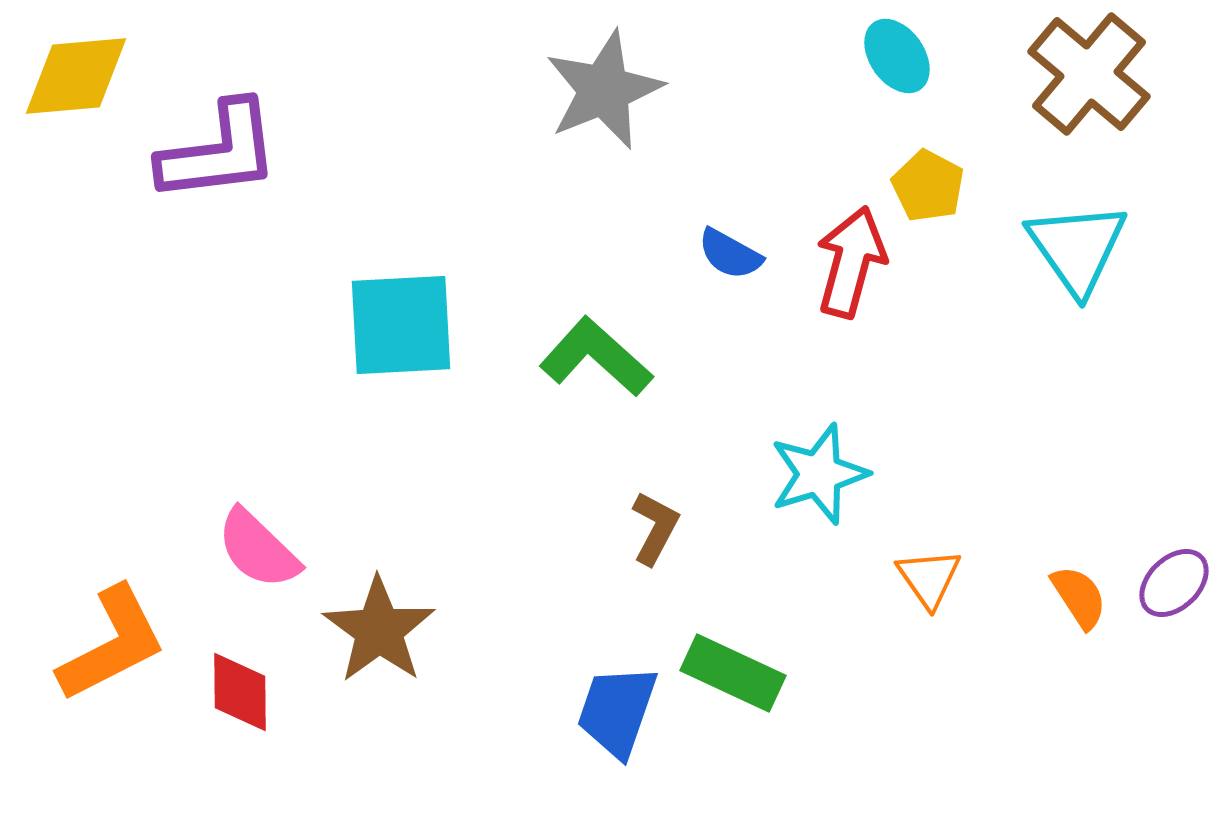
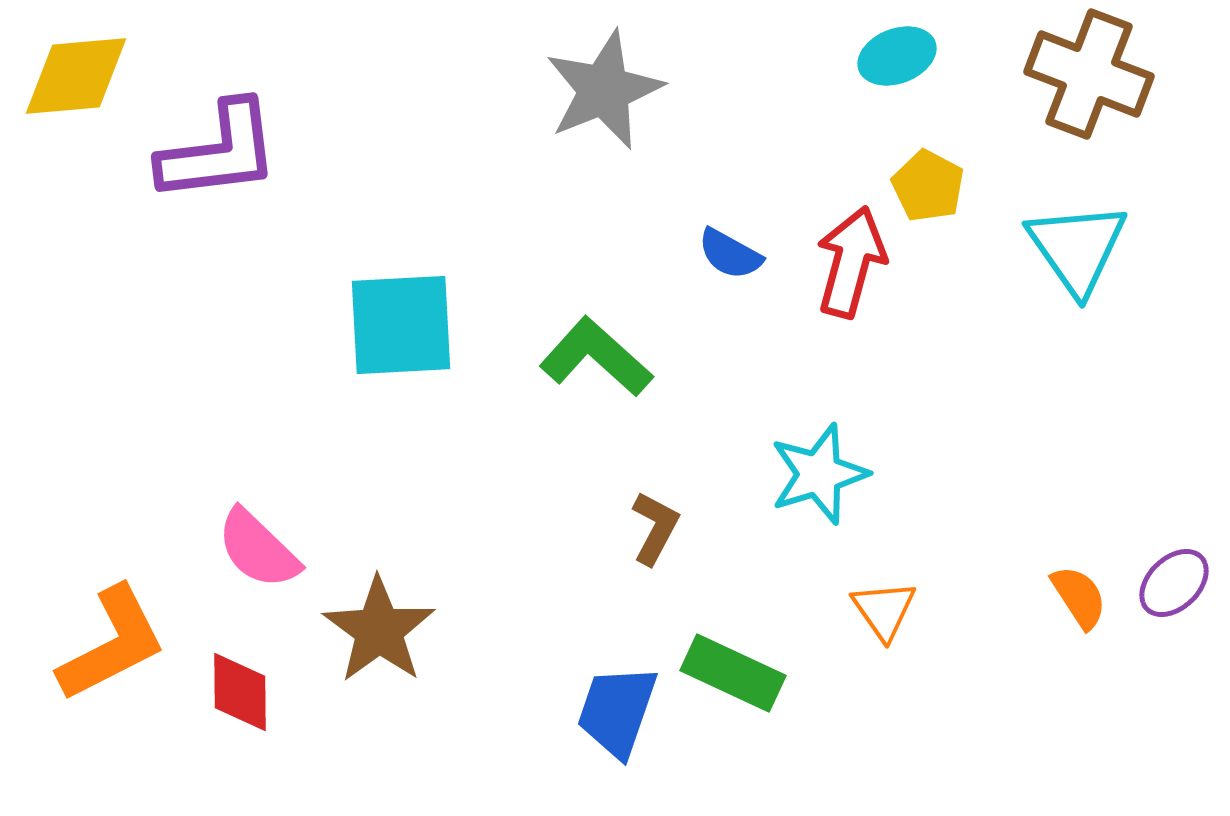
cyan ellipse: rotated 76 degrees counterclockwise
brown cross: rotated 19 degrees counterclockwise
orange triangle: moved 45 px left, 32 px down
